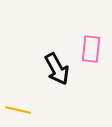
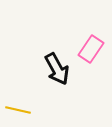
pink rectangle: rotated 28 degrees clockwise
